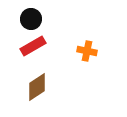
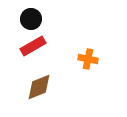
orange cross: moved 1 px right, 8 px down
brown diamond: moved 2 px right; rotated 12 degrees clockwise
